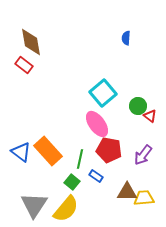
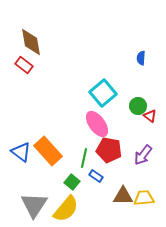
blue semicircle: moved 15 px right, 20 px down
green line: moved 4 px right, 1 px up
brown triangle: moved 4 px left, 4 px down
